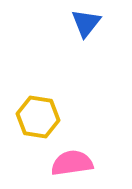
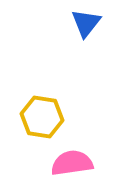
yellow hexagon: moved 4 px right
